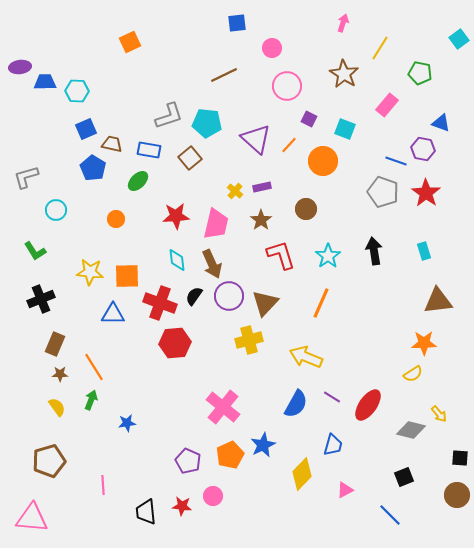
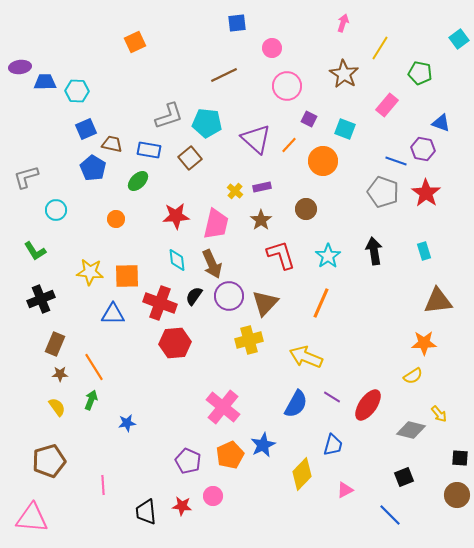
orange square at (130, 42): moved 5 px right
yellow semicircle at (413, 374): moved 2 px down
